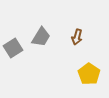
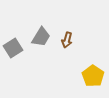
brown arrow: moved 10 px left, 3 px down
yellow pentagon: moved 4 px right, 2 px down
